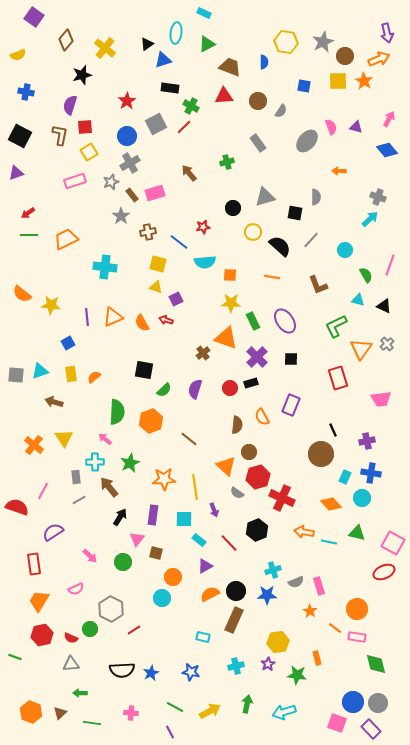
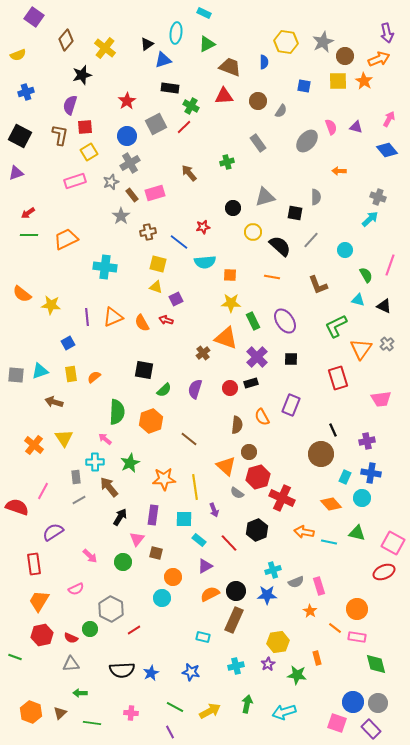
blue cross at (26, 92): rotated 28 degrees counterclockwise
